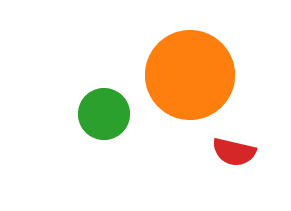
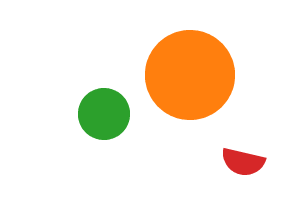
red semicircle: moved 9 px right, 10 px down
